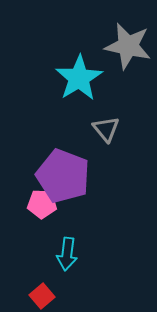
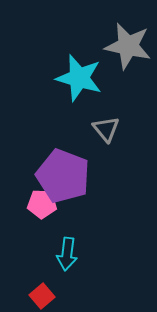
cyan star: rotated 24 degrees counterclockwise
